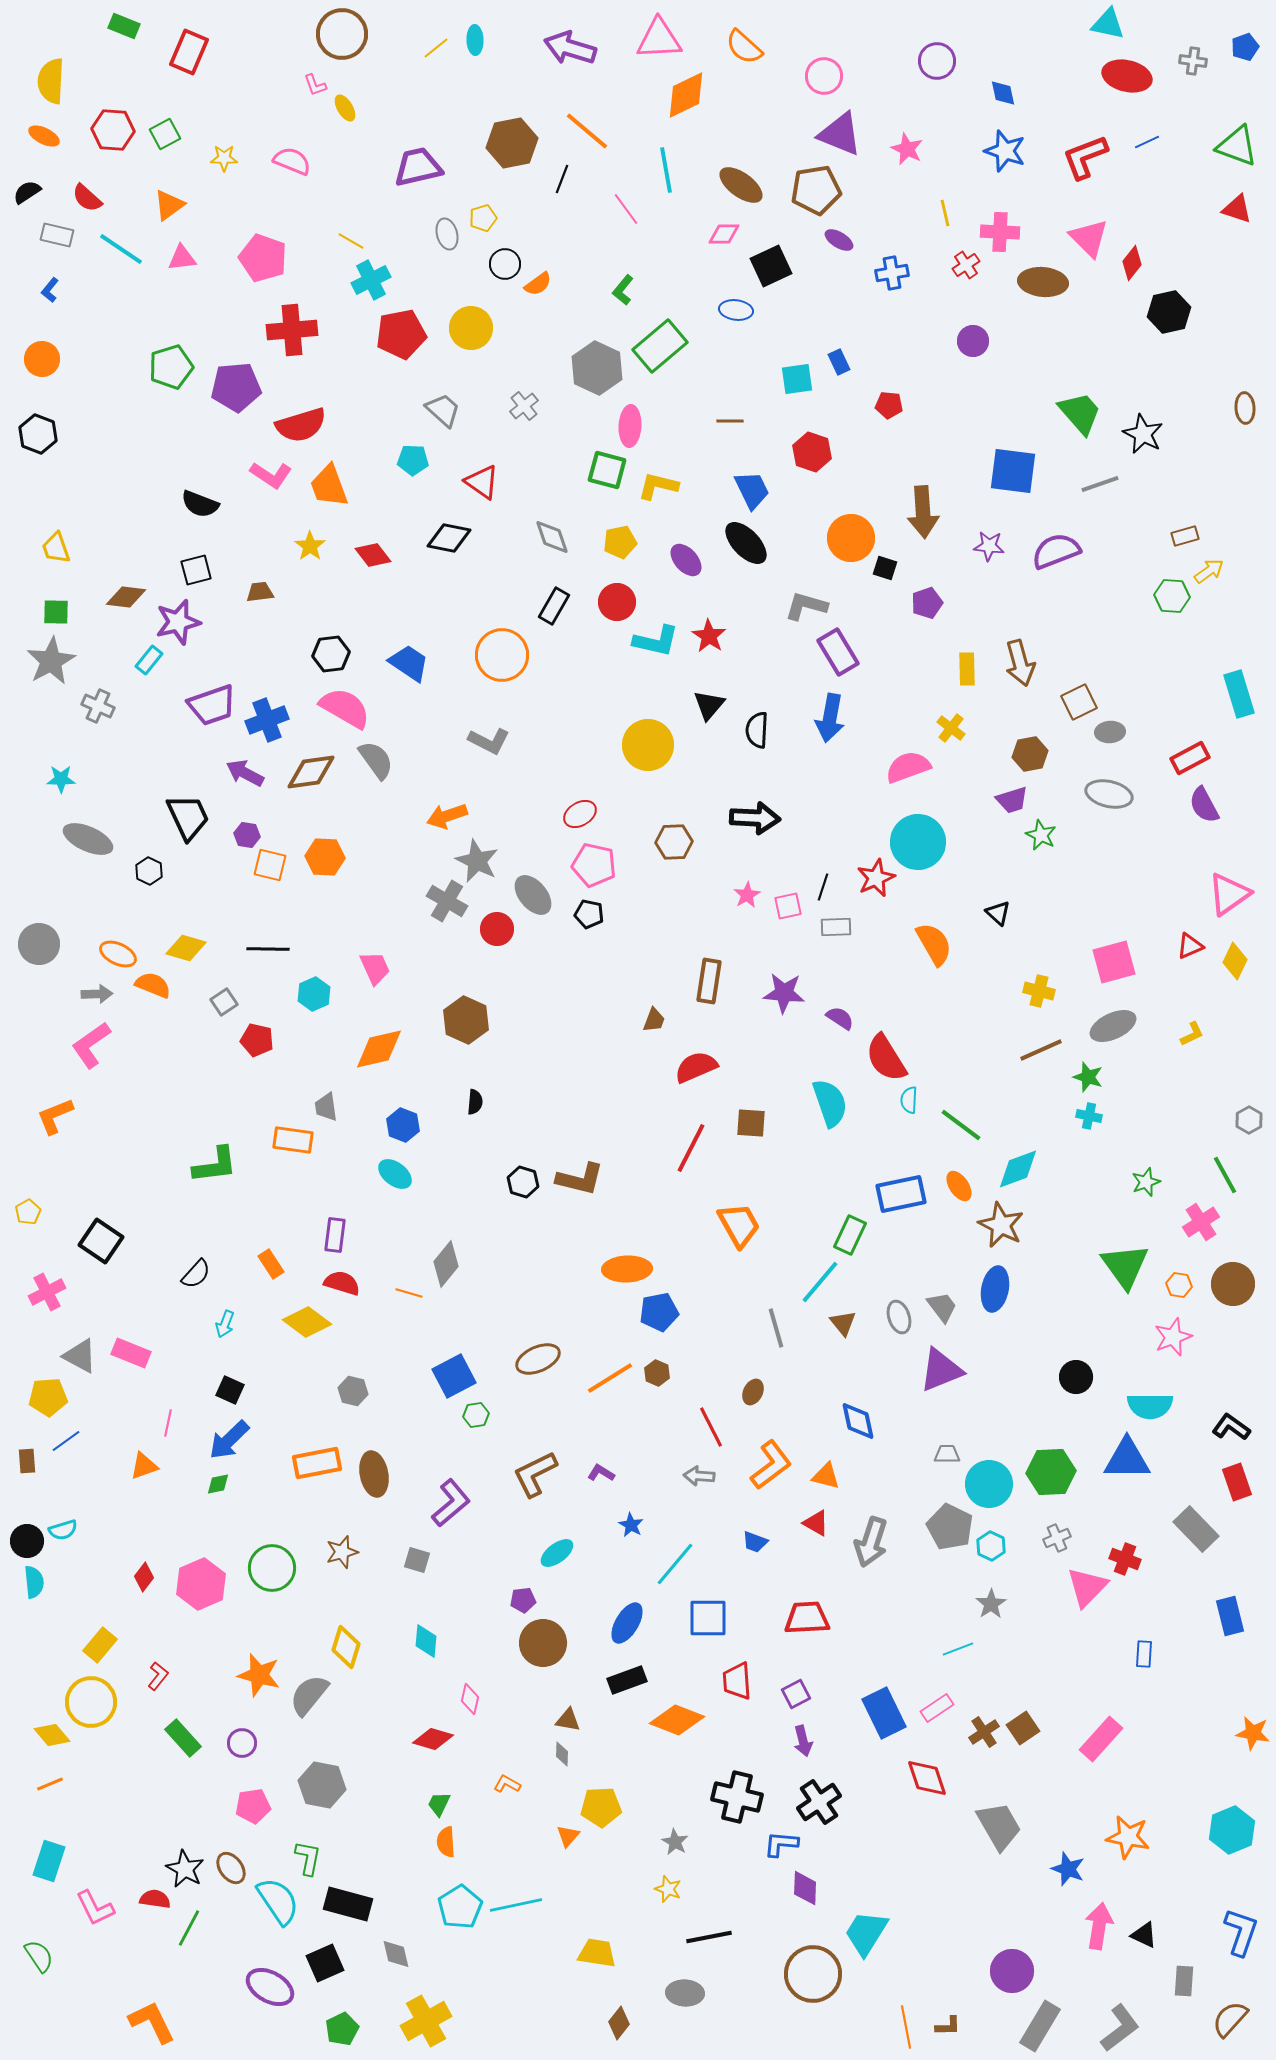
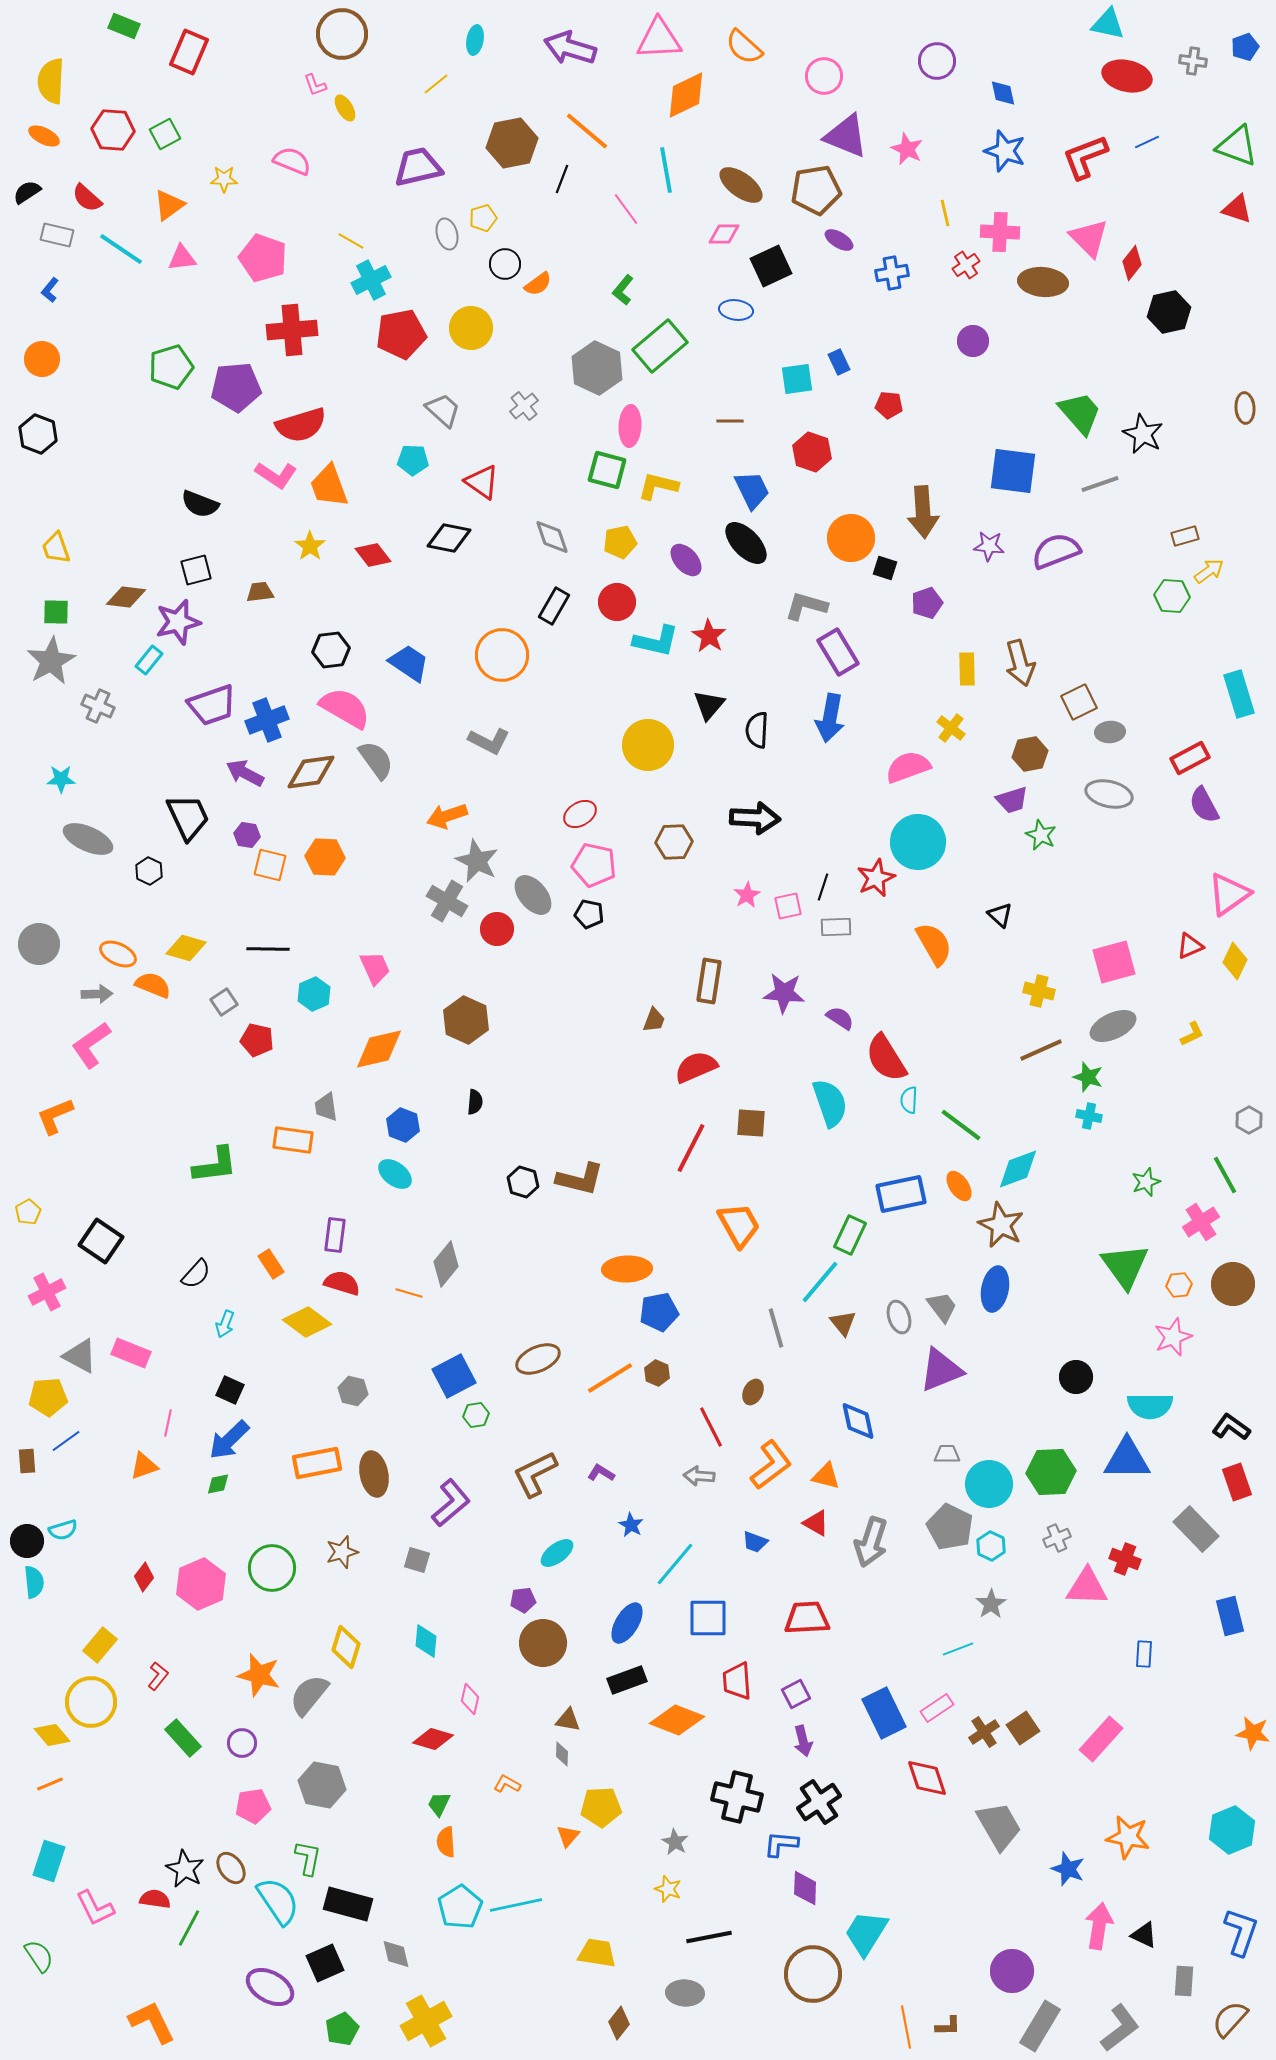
cyan ellipse at (475, 40): rotated 12 degrees clockwise
yellow line at (436, 48): moved 36 px down
purple triangle at (840, 134): moved 6 px right, 2 px down
yellow star at (224, 158): moved 21 px down
pink L-shape at (271, 475): moved 5 px right
black hexagon at (331, 654): moved 4 px up
black triangle at (998, 913): moved 2 px right, 2 px down
orange hexagon at (1179, 1285): rotated 15 degrees counterclockwise
pink triangle at (1087, 1587): rotated 48 degrees clockwise
